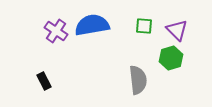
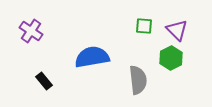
blue semicircle: moved 32 px down
purple cross: moved 25 px left
green hexagon: rotated 10 degrees counterclockwise
black rectangle: rotated 12 degrees counterclockwise
